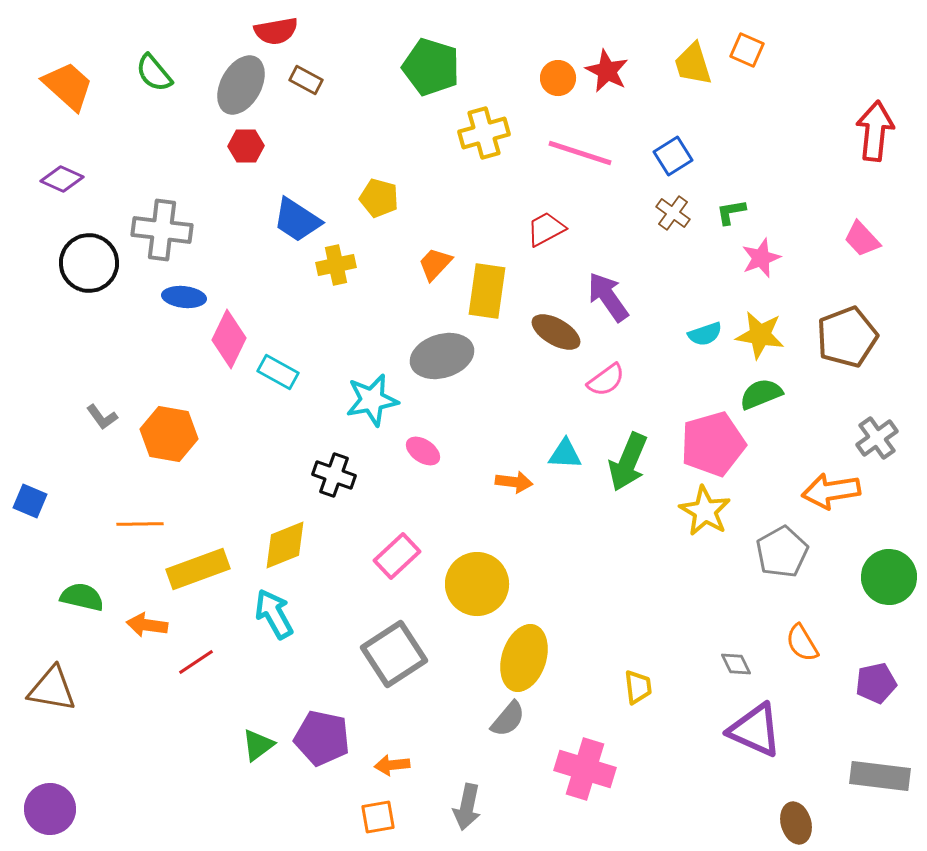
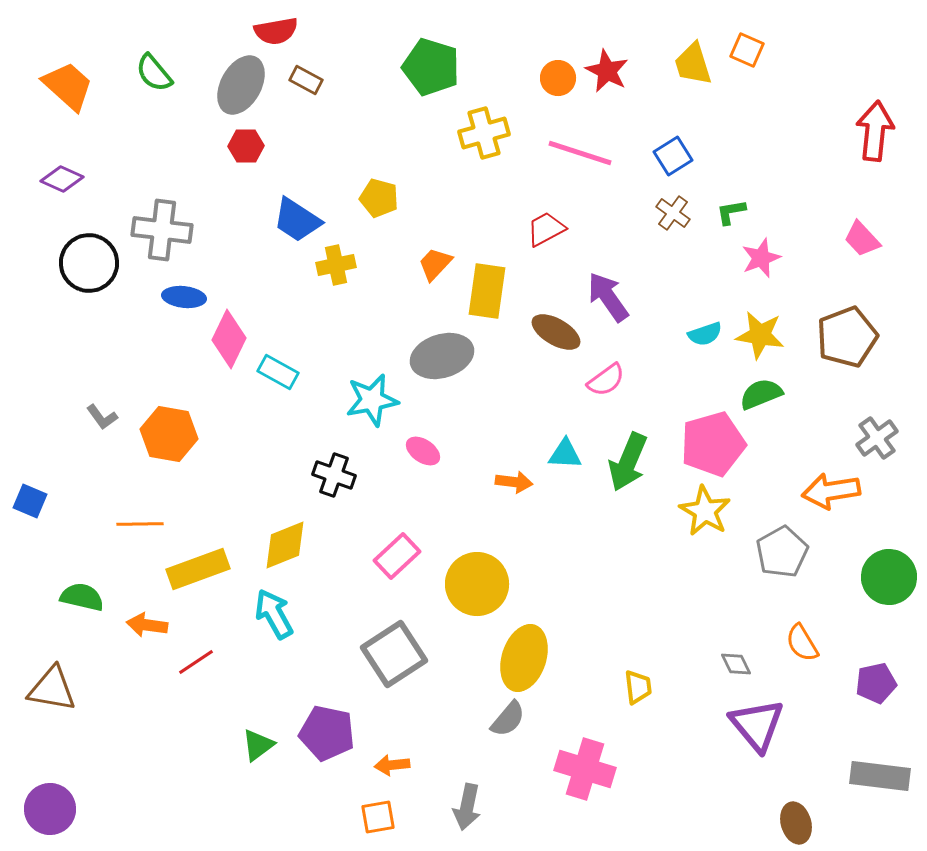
purple triangle at (755, 730): moved 2 px right, 5 px up; rotated 26 degrees clockwise
purple pentagon at (322, 738): moved 5 px right, 5 px up
